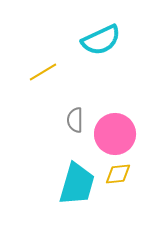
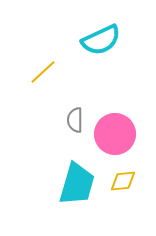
yellow line: rotated 12 degrees counterclockwise
yellow diamond: moved 5 px right, 7 px down
